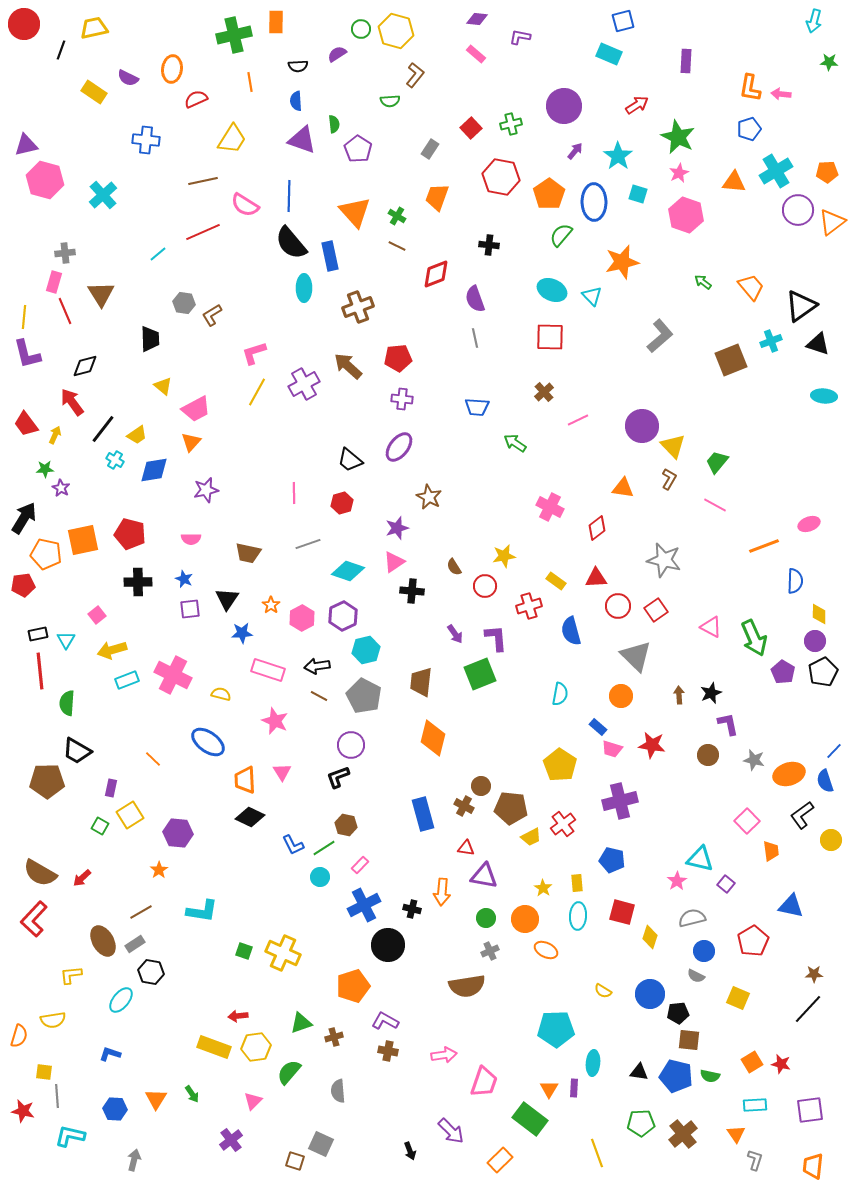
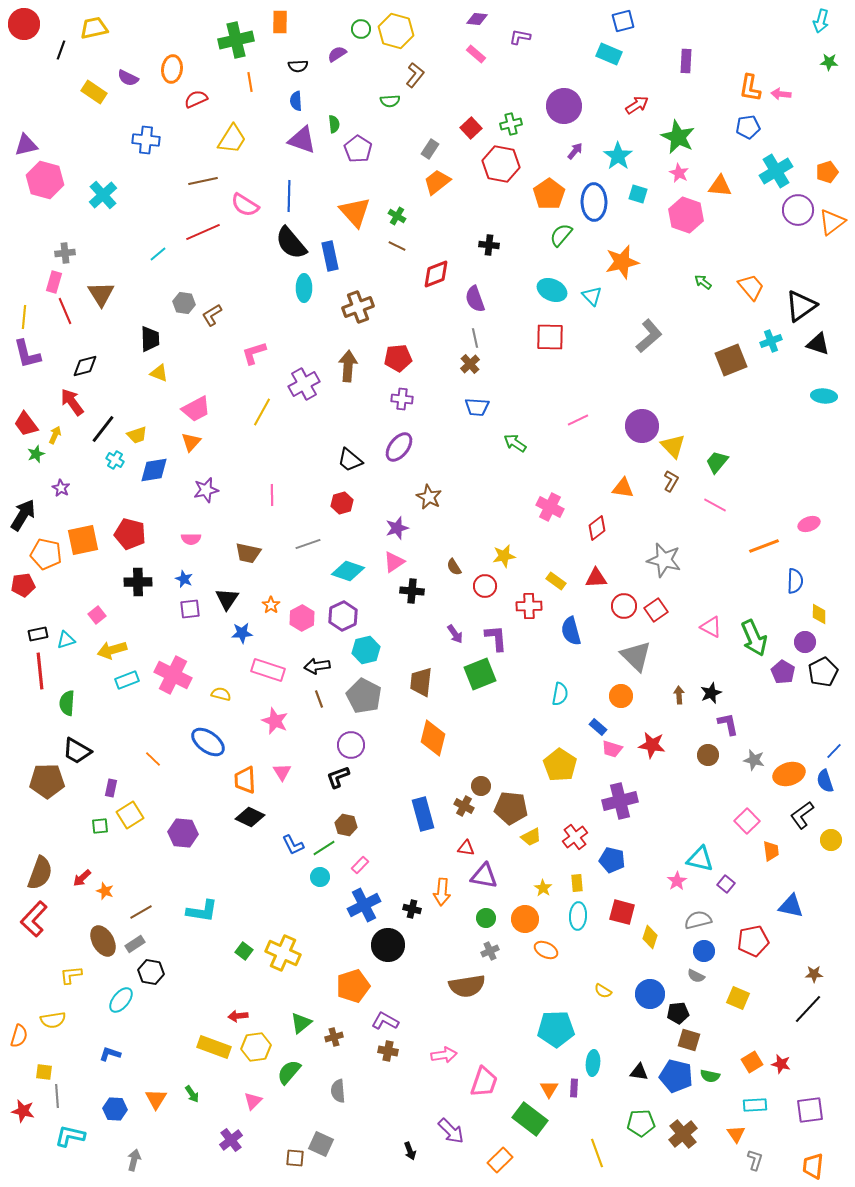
cyan arrow at (814, 21): moved 7 px right
orange rectangle at (276, 22): moved 4 px right
green cross at (234, 35): moved 2 px right, 5 px down
blue pentagon at (749, 129): moved 1 px left, 2 px up; rotated 10 degrees clockwise
orange pentagon at (827, 172): rotated 15 degrees counterclockwise
pink star at (679, 173): rotated 18 degrees counterclockwise
red hexagon at (501, 177): moved 13 px up
orange triangle at (734, 182): moved 14 px left, 4 px down
orange trapezoid at (437, 197): moved 15 px up; rotated 32 degrees clockwise
gray L-shape at (660, 336): moved 11 px left
brown arrow at (348, 366): rotated 52 degrees clockwise
yellow triangle at (163, 386): moved 4 px left, 13 px up; rotated 18 degrees counterclockwise
yellow line at (257, 392): moved 5 px right, 20 px down
brown cross at (544, 392): moved 74 px left, 28 px up
yellow trapezoid at (137, 435): rotated 15 degrees clockwise
green star at (45, 469): moved 9 px left, 15 px up; rotated 18 degrees counterclockwise
brown L-shape at (669, 479): moved 2 px right, 2 px down
pink line at (294, 493): moved 22 px left, 2 px down
black arrow at (24, 518): moved 1 px left, 3 px up
red cross at (529, 606): rotated 15 degrees clockwise
red circle at (618, 606): moved 6 px right
cyan triangle at (66, 640): rotated 42 degrees clockwise
purple circle at (815, 641): moved 10 px left, 1 px down
brown line at (319, 696): moved 3 px down; rotated 42 degrees clockwise
red cross at (563, 824): moved 12 px right, 13 px down
green square at (100, 826): rotated 36 degrees counterclockwise
purple hexagon at (178, 833): moved 5 px right
orange star at (159, 870): moved 54 px left, 21 px down; rotated 18 degrees counterclockwise
brown semicircle at (40, 873): rotated 100 degrees counterclockwise
gray semicircle at (692, 918): moved 6 px right, 2 px down
red pentagon at (753, 941): rotated 20 degrees clockwise
green square at (244, 951): rotated 18 degrees clockwise
green triangle at (301, 1023): rotated 20 degrees counterclockwise
brown square at (689, 1040): rotated 10 degrees clockwise
brown square at (295, 1161): moved 3 px up; rotated 12 degrees counterclockwise
